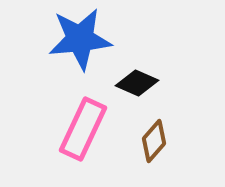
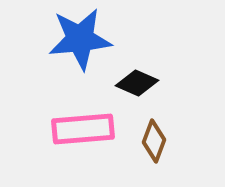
pink rectangle: rotated 60 degrees clockwise
brown diamond: rotated 21 degrees counterclockwise
